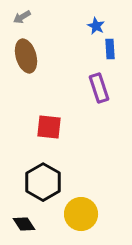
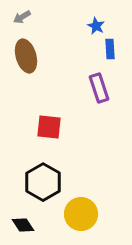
black diamond: moved 1 px left, 1 px down
